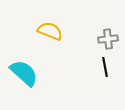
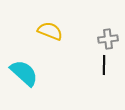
black line: moved 1 px left, 2 px up; rotated 12 degrees clockwise
